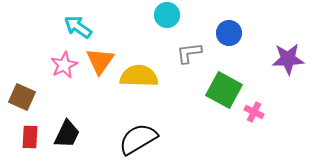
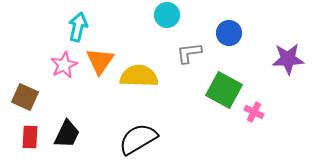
cyan arrow: rotated 68 degrees clockwise
brown square: moved 3 px right
